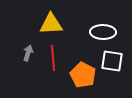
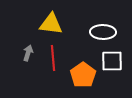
yellow triangle: rotated 10 degrees clockwise
white square: rotated 10 degrees counterclockwise
orange pentagon: rotated 10 degrees clockwise
